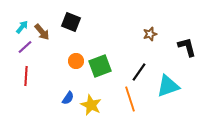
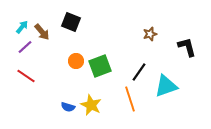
red line: rotated 60 degrees counterclockwise
cyan triangle: moved 2 px left
blue semicircle: moved 9 px down; rotated 72 degrees clockwise
